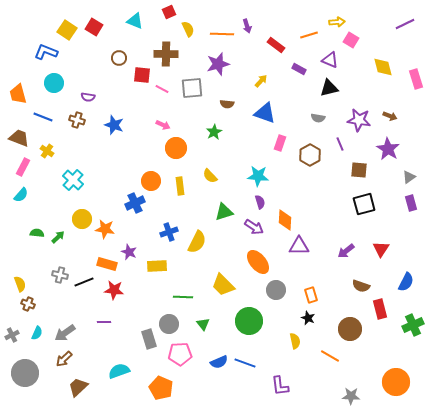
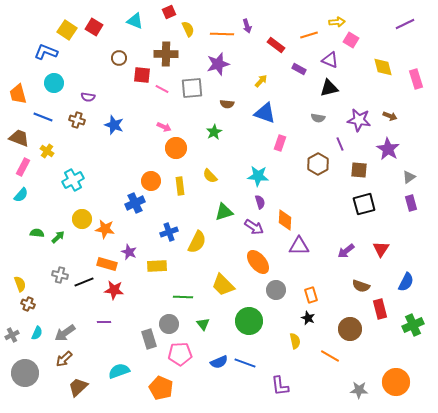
pink arrow at (163, 125): moved 1 px right, 2 px down
brown hexagon at (310, 155): moved 8 px right, 9 px down
cyan cross at (73, 180): rotated 20 degrees clockwise
gray star at (351, 396): moved 8 px right, 6 px up
